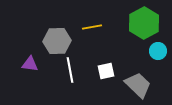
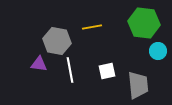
green hexagon: rotated 24 degrees counterclockwise
gray hexagon: rotated 12 degrees clockwise
purple triangle: moved 9 px right
white square: moved 1 px right
gray trapezoid: rotated 40 degrees clockwise
